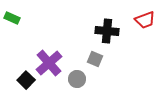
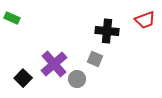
purple cross: moved 5 px right, 1 px down
black square: moved 3 px left, 2 px up
